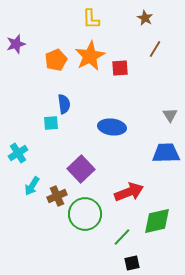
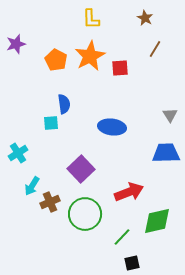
orange pentagon: rotated 20 degrees counterclockwise
brown cross: moved 7 px left, 6 px down
